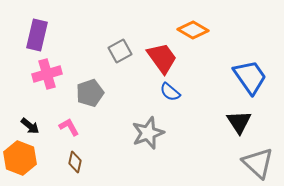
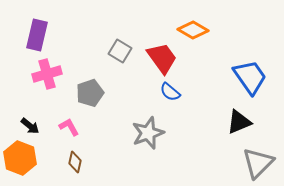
gray square: rotated 30 degrees counterclockwise
black triangle: rotated 40 degrees clockwise
gray triangle: rotated 32 degrees clockwise
